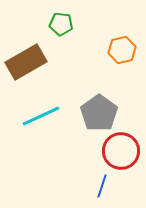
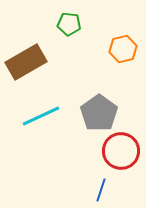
green pentagon: moved 8 px right
orange hexagon: moved 1 px right, 1 px up
blue line: moved 1 px left, 4 px down
